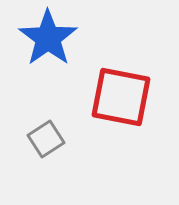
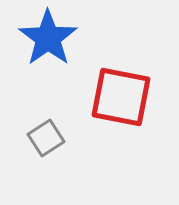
gray square: moved 1 px up
